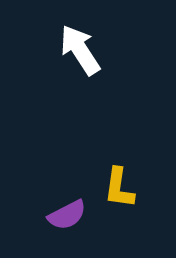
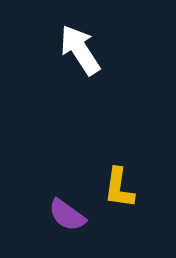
purple semicircle: rotated 63 degrees clockwise
